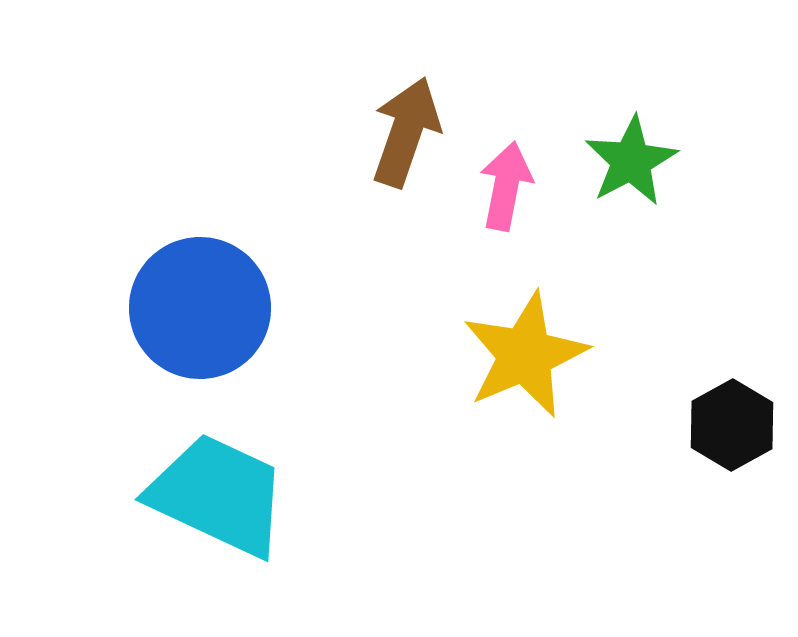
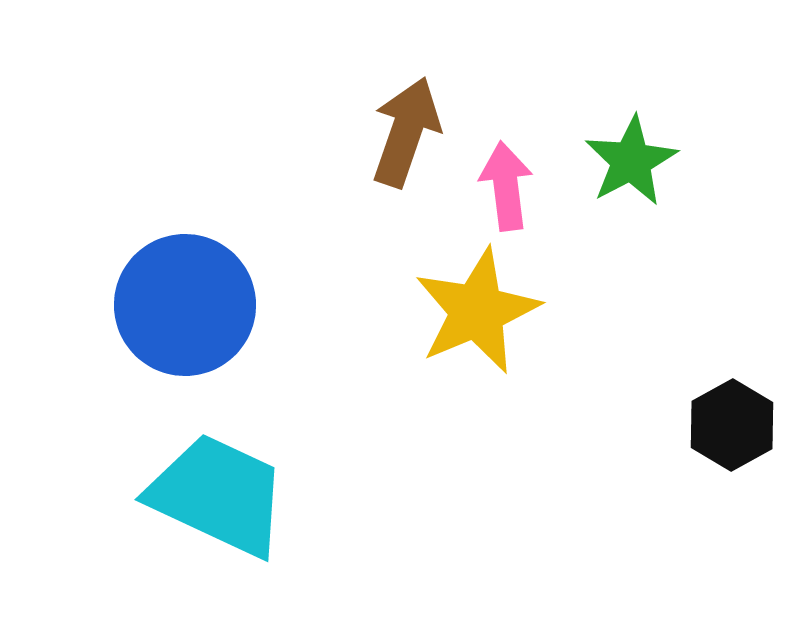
pink arrow: rotated 18 degrees counterclockwise
blue circle: moved 15 px left, 3 px up
yellow star: moved 48 px left, 44 px up
